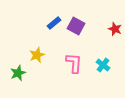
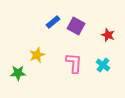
blue rectangle: moved 1 px left, 1 px up
red star: moved 7 px left, 6 px down
green star: rotated 21 degrees clockwise
